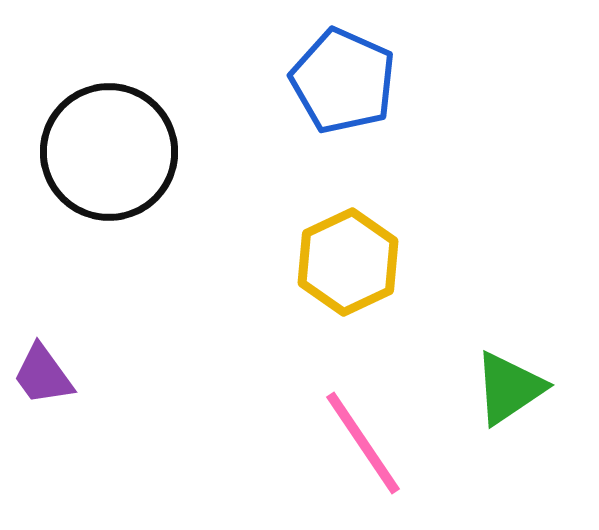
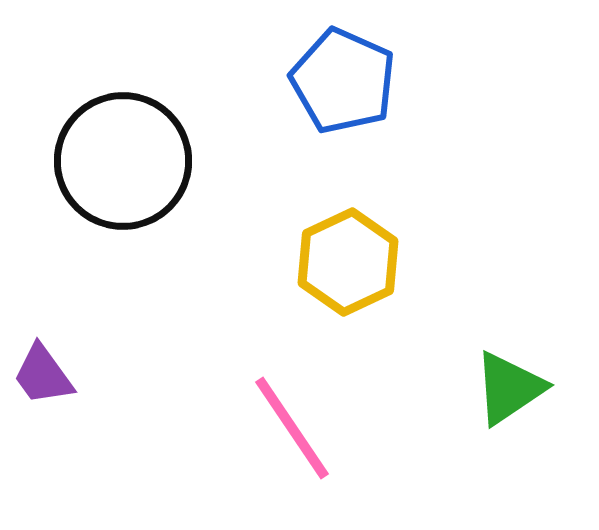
black circle: moved 14 px right, 9 px down
pink line: moved 71 px left, 15 px up
